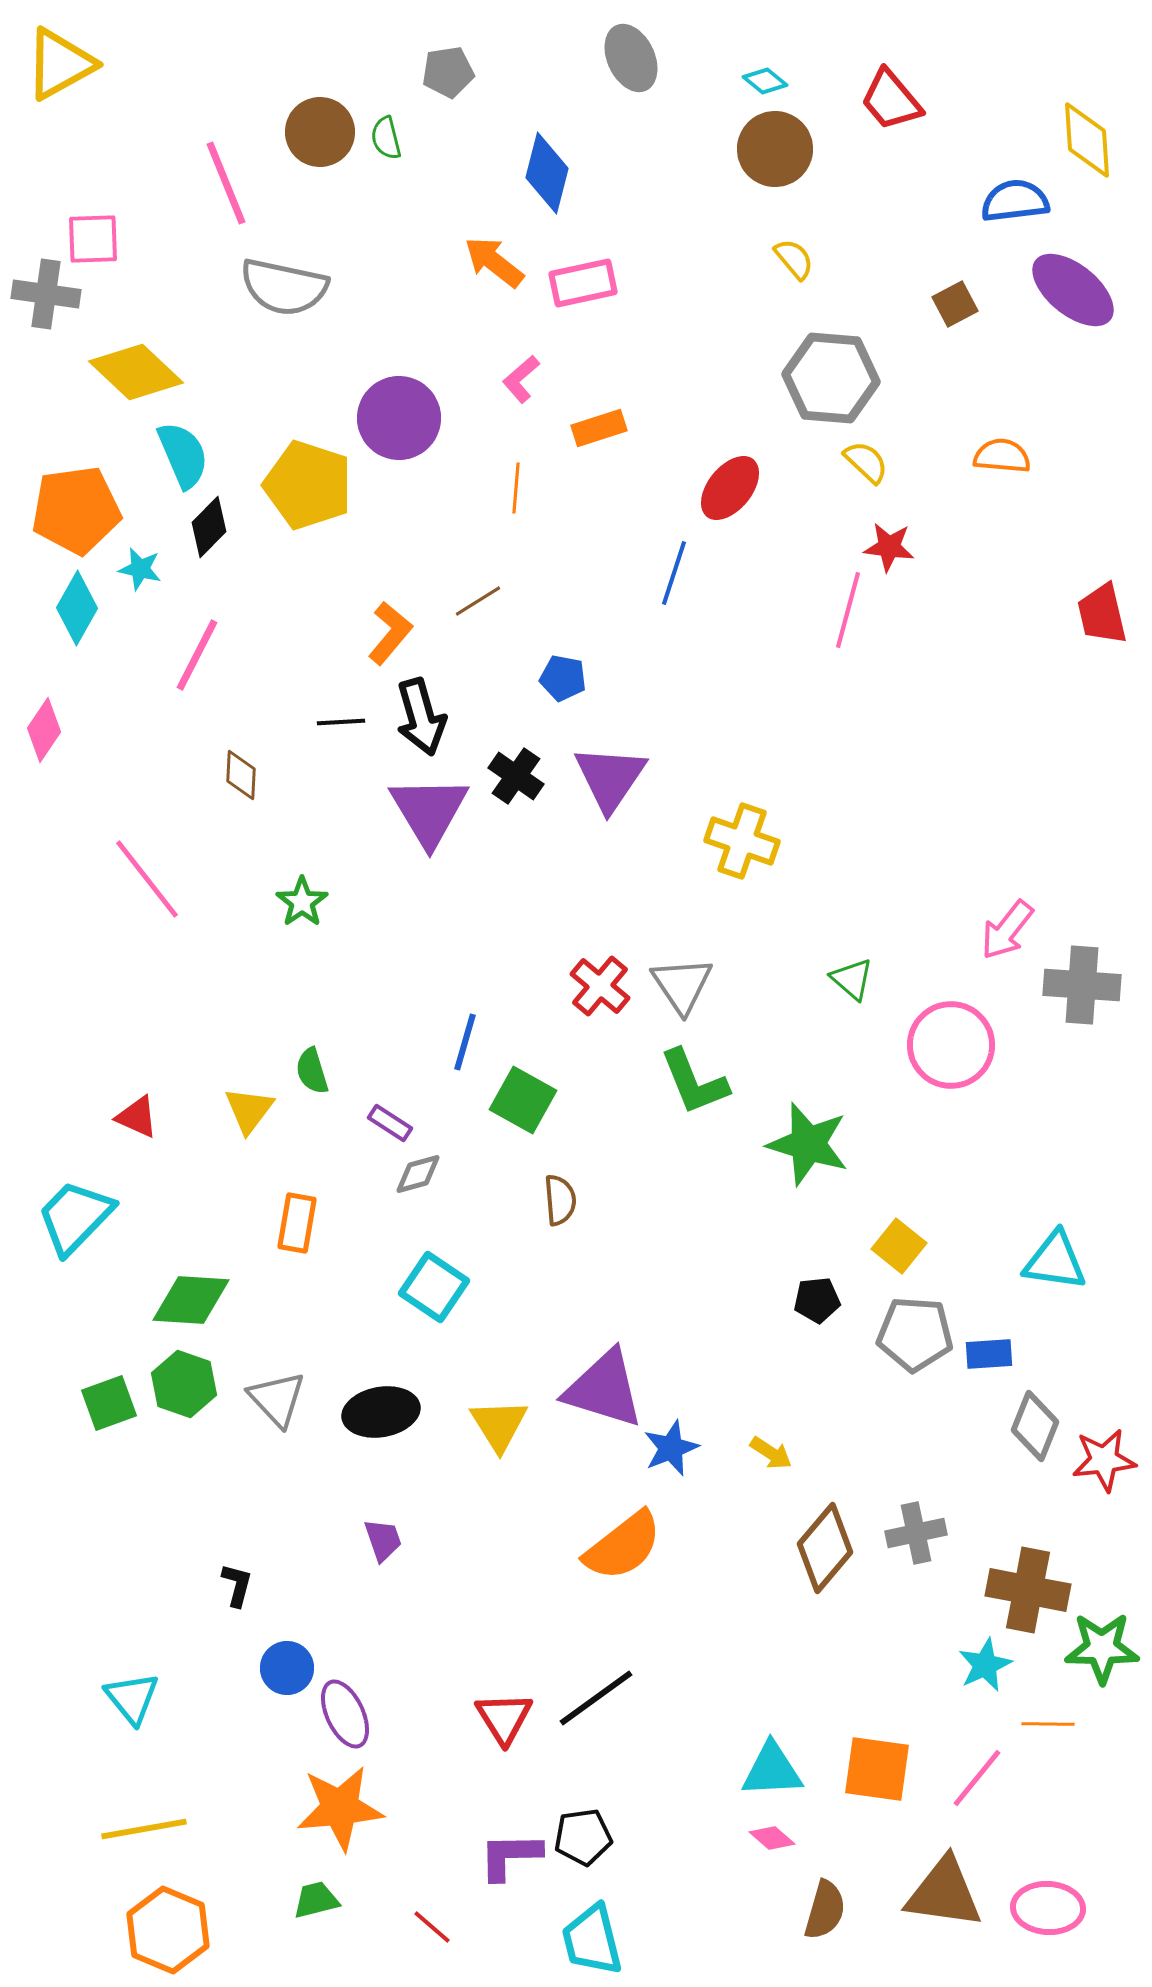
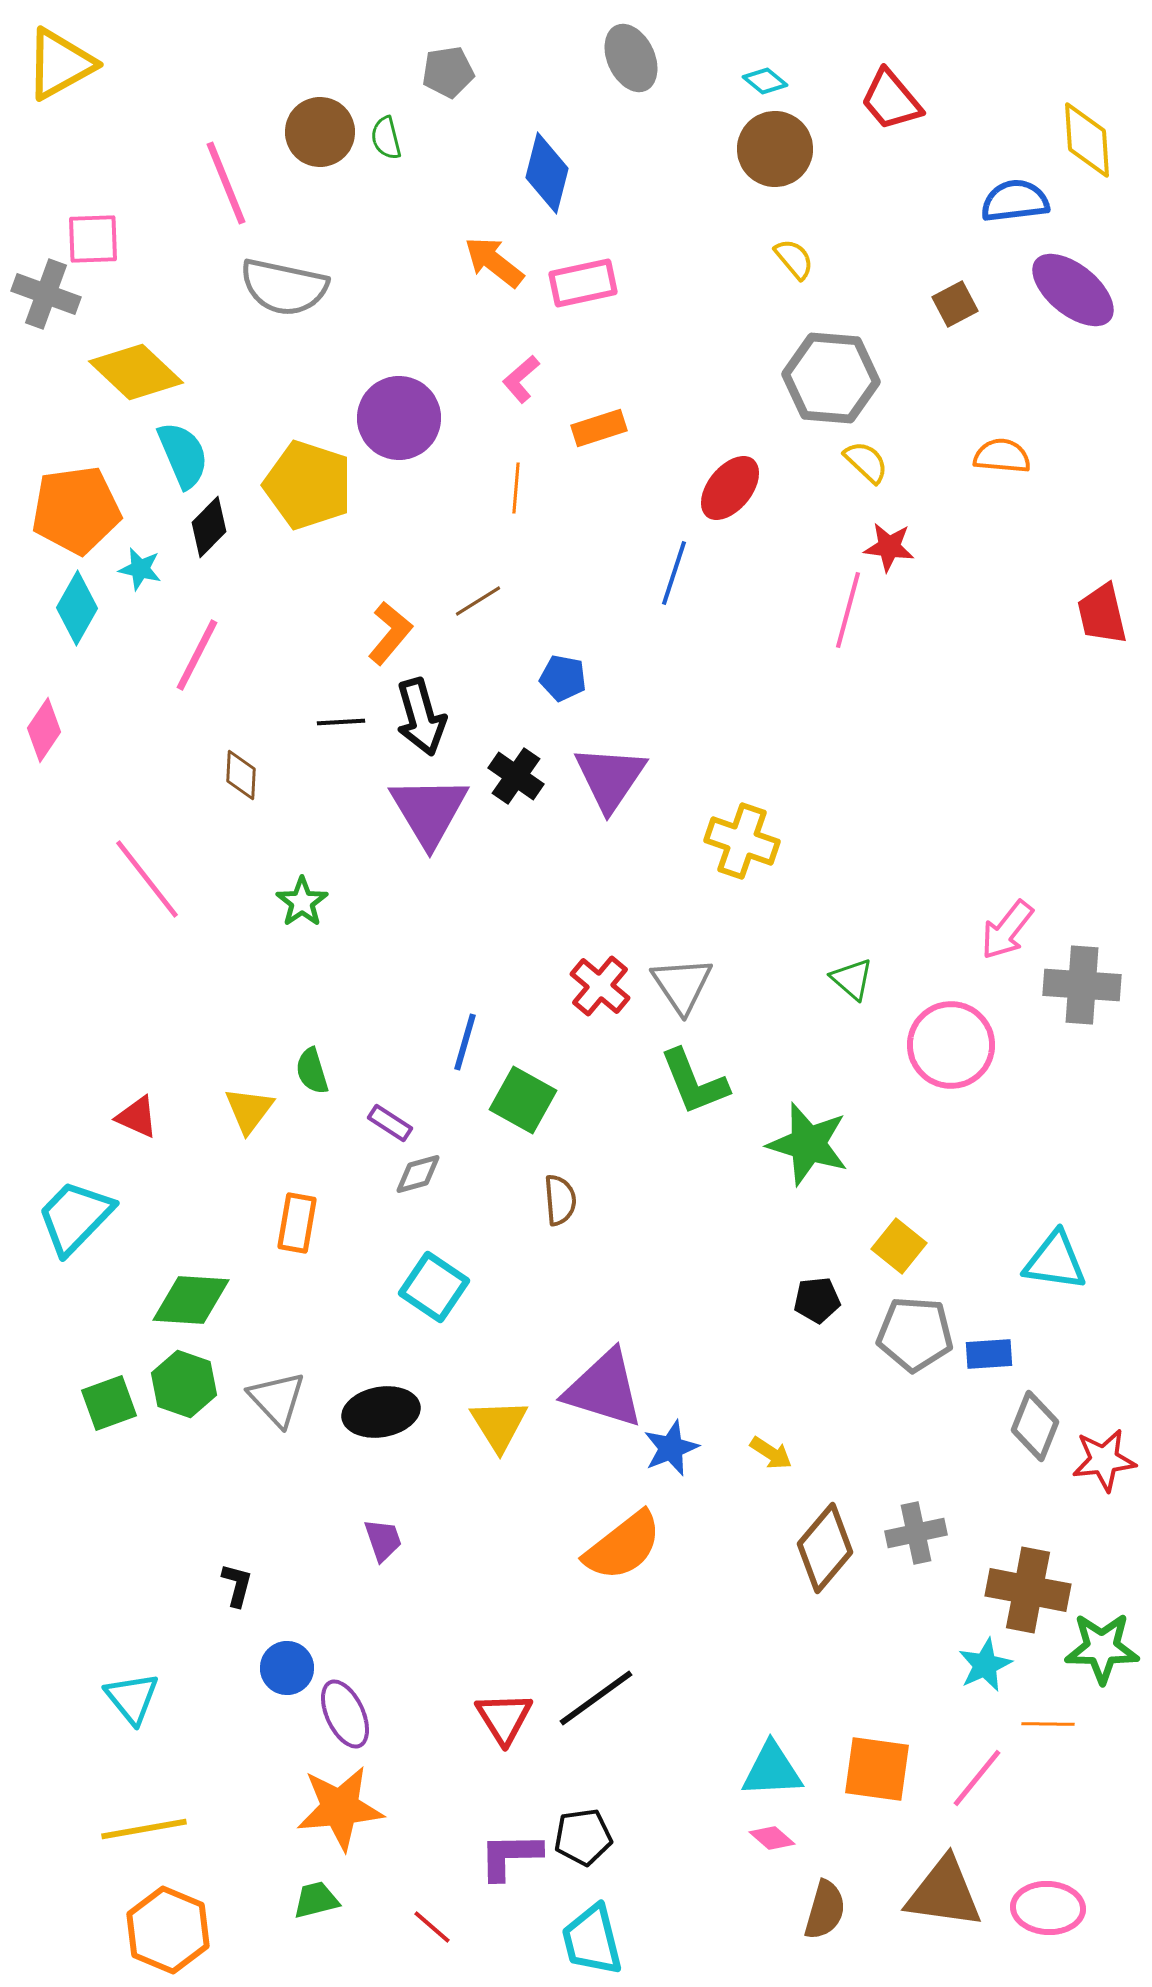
gray cross at (46, 294): rotated 12 degrees clockwise
